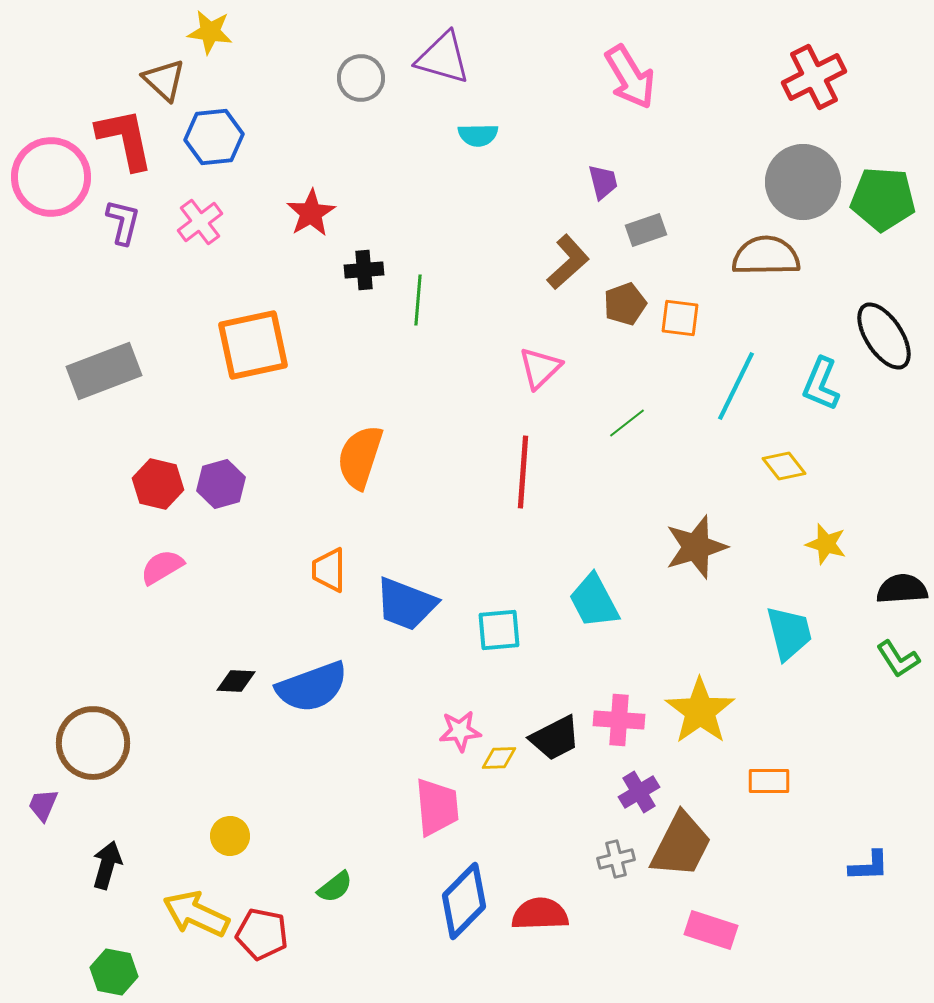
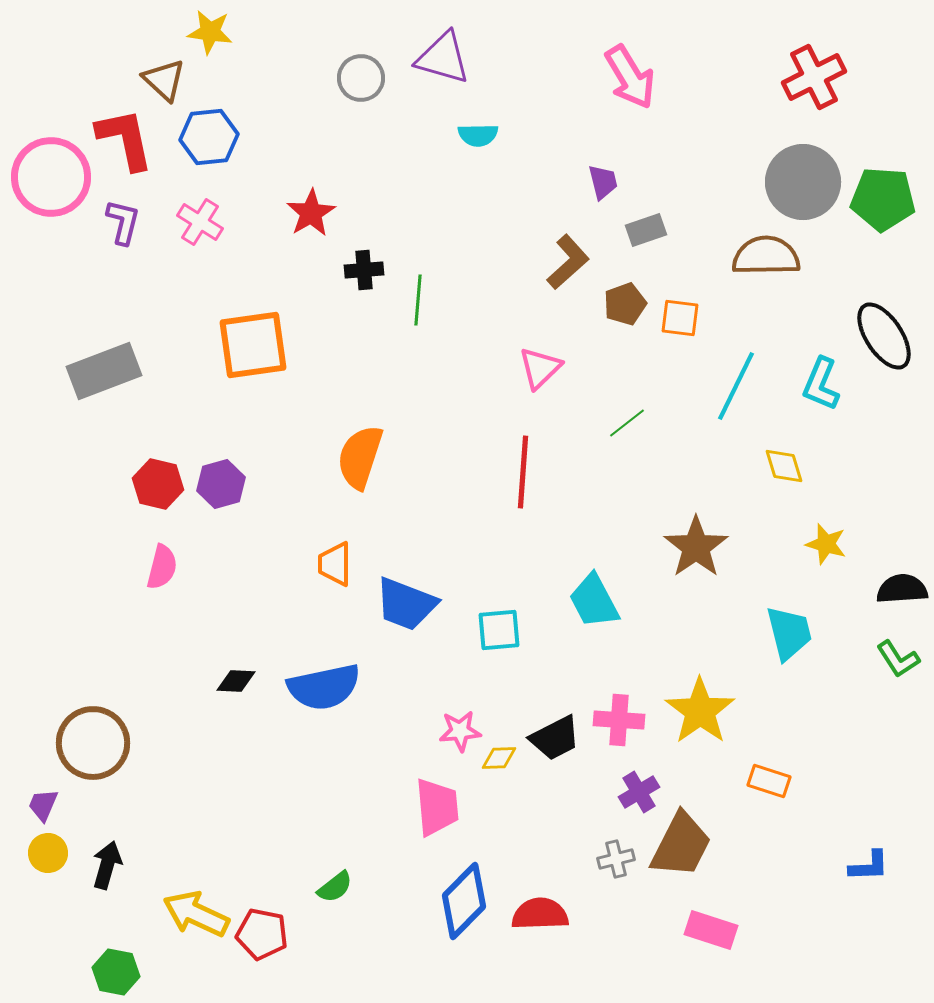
blue hexagon at (214, 137): moved 5 px left
pink cross at (200, 222): rotated 21 degrees counterclockwise
orange square at (253, 345): rotated 4 degrees clockwise
yellow diamond at (784, 466): rotated 21 degrees clockwise
brown star at (696, 547): rotated 18 degrees counterclockwise
pink semicircle at (162, 567): rotated 135 degrees clockwise
orange trapezoid at (329, 570): moved 6 px right, 6 px up
blue semicircle at (312, 687): moved 12 px right; rotated 8 degrees clockwise
orange rectangle at (769, 781): rotated 18 degrees clockwise
yellow circle at (230, 836): moved 182 px left, 17 px down
green hexagon at (114, 972): moved 2 px right
